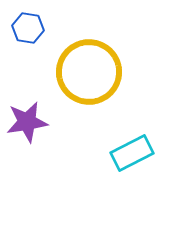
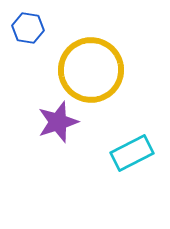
yellow circle: moved 2 px right, 2 px up
purple star: moved 31 px right; rotated 9 degrees counterclockwise
